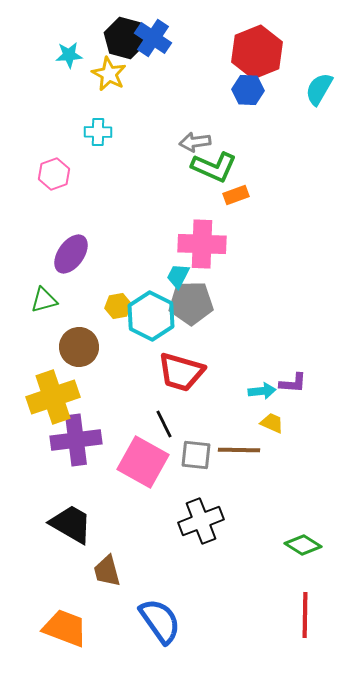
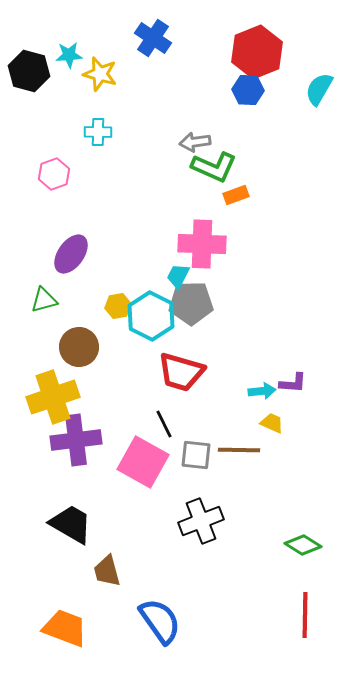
black hexagon: moved 96 px left, 33 px down
yellow star: moved 9 px left; rotated 12 degrees counterclockwise
